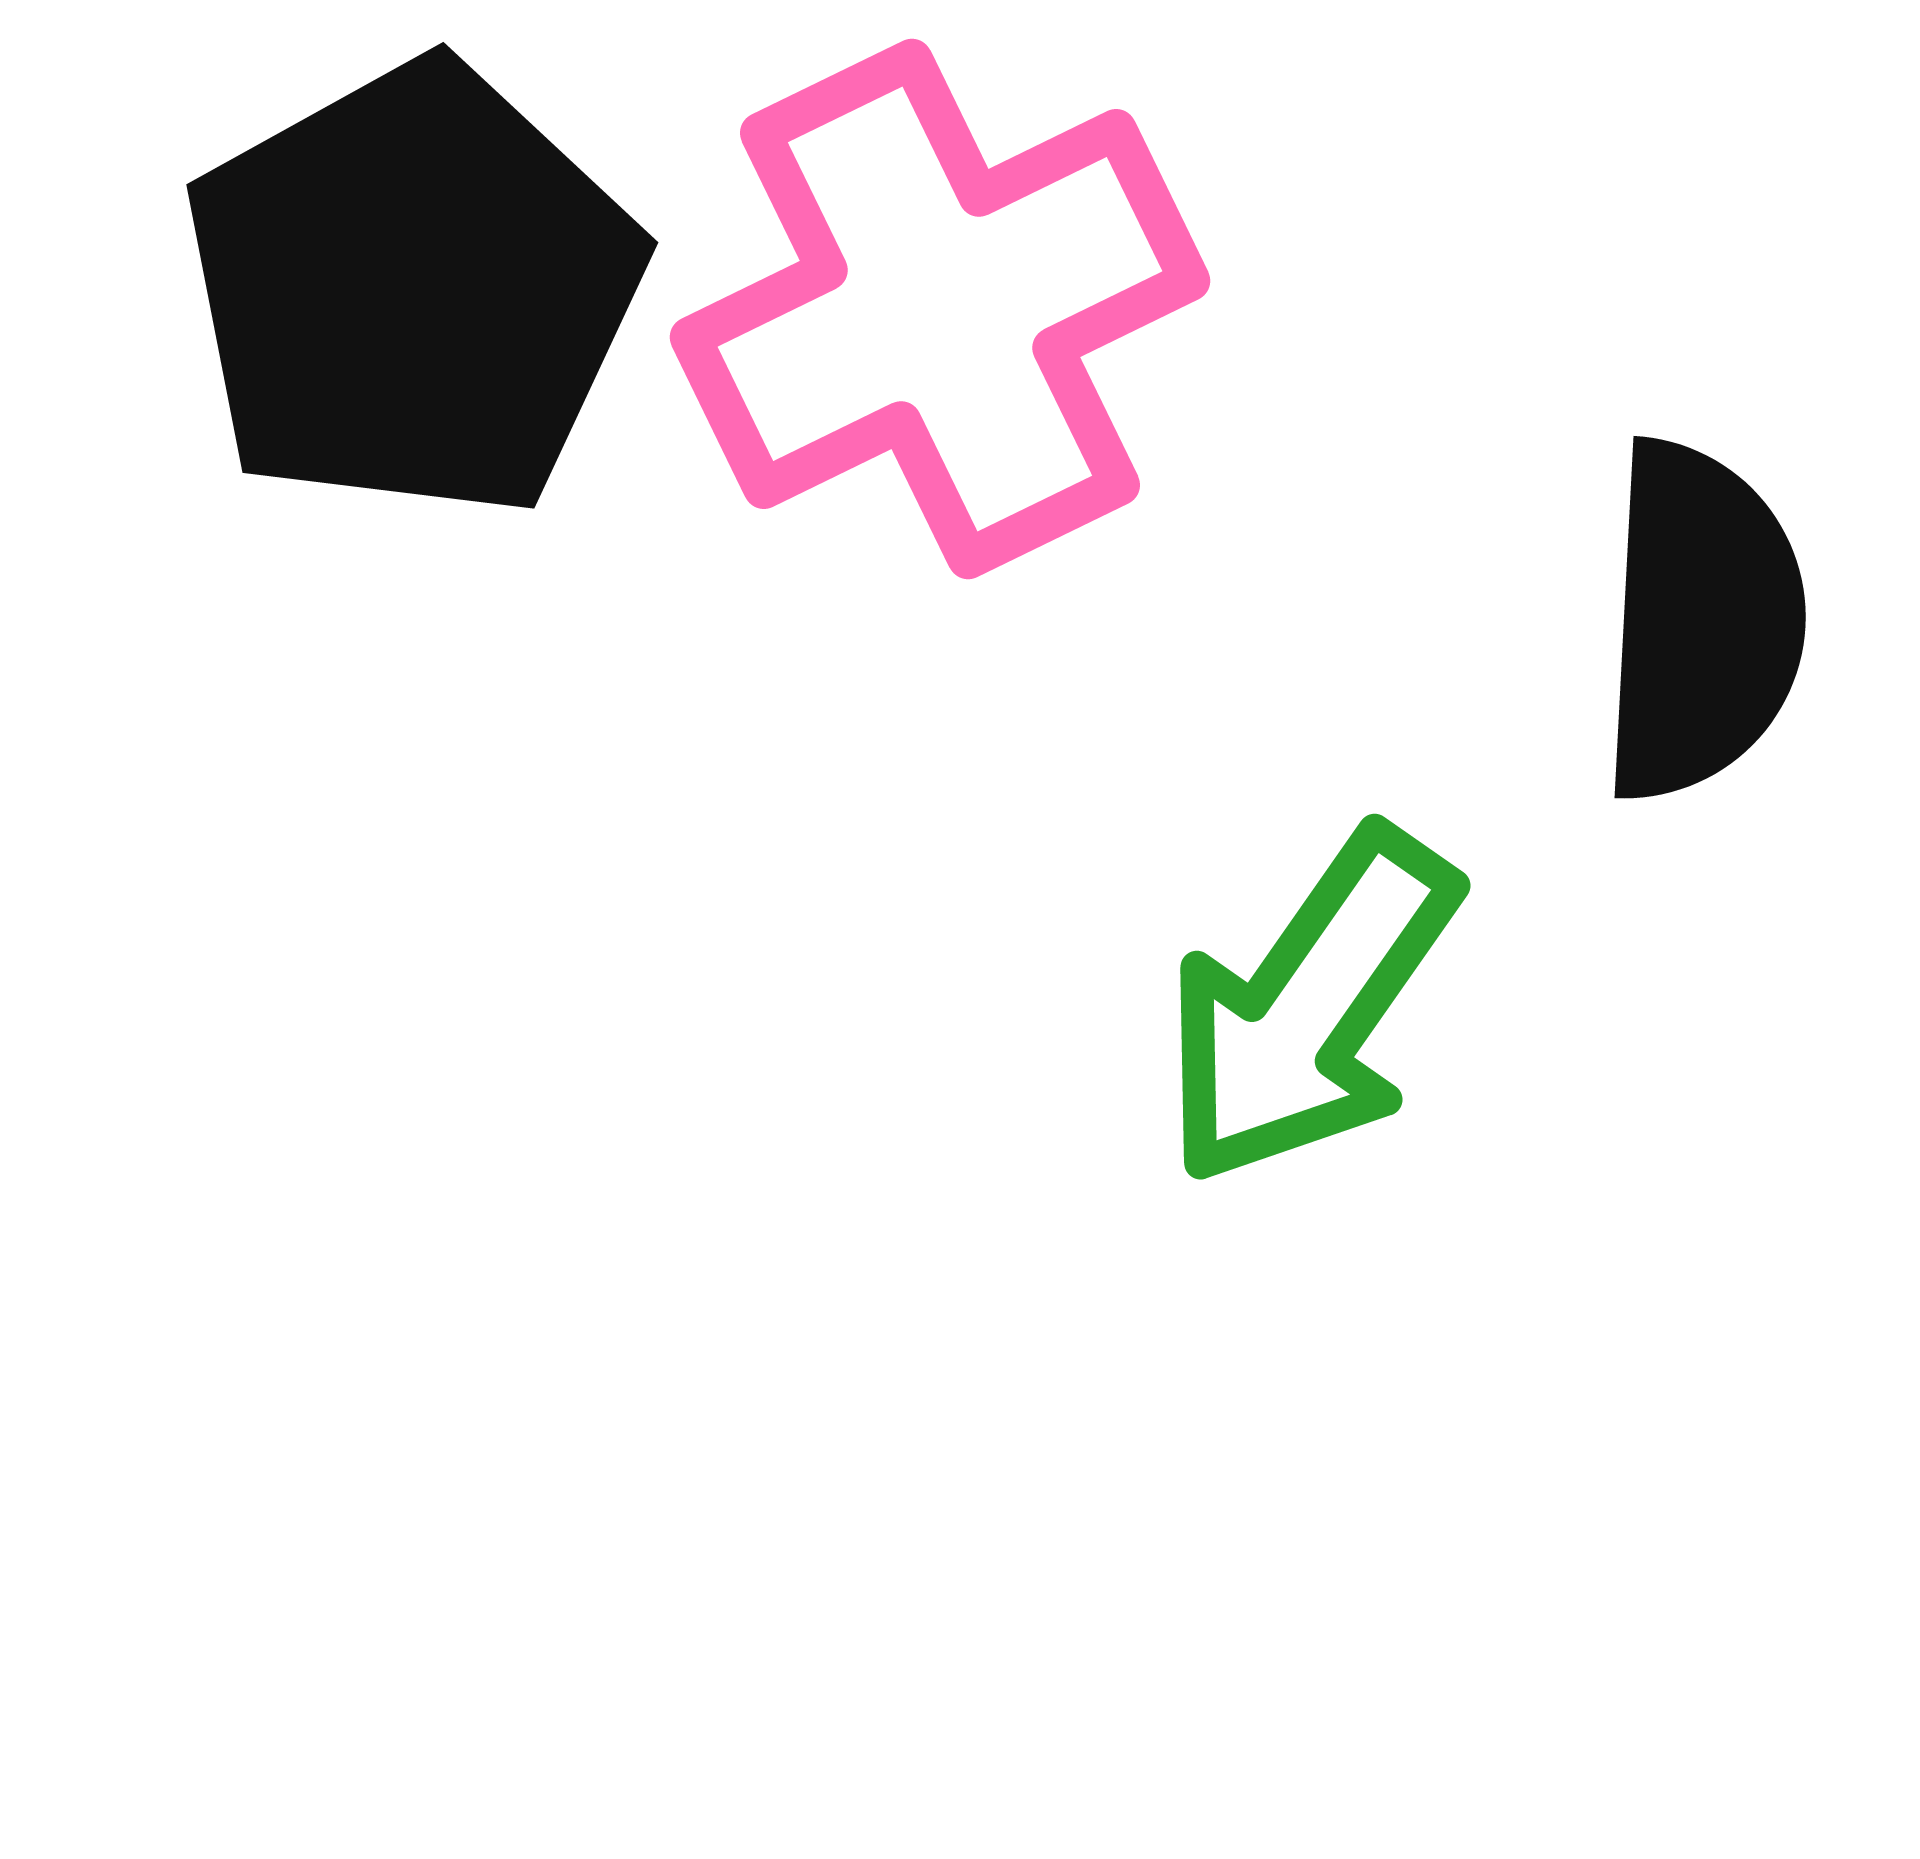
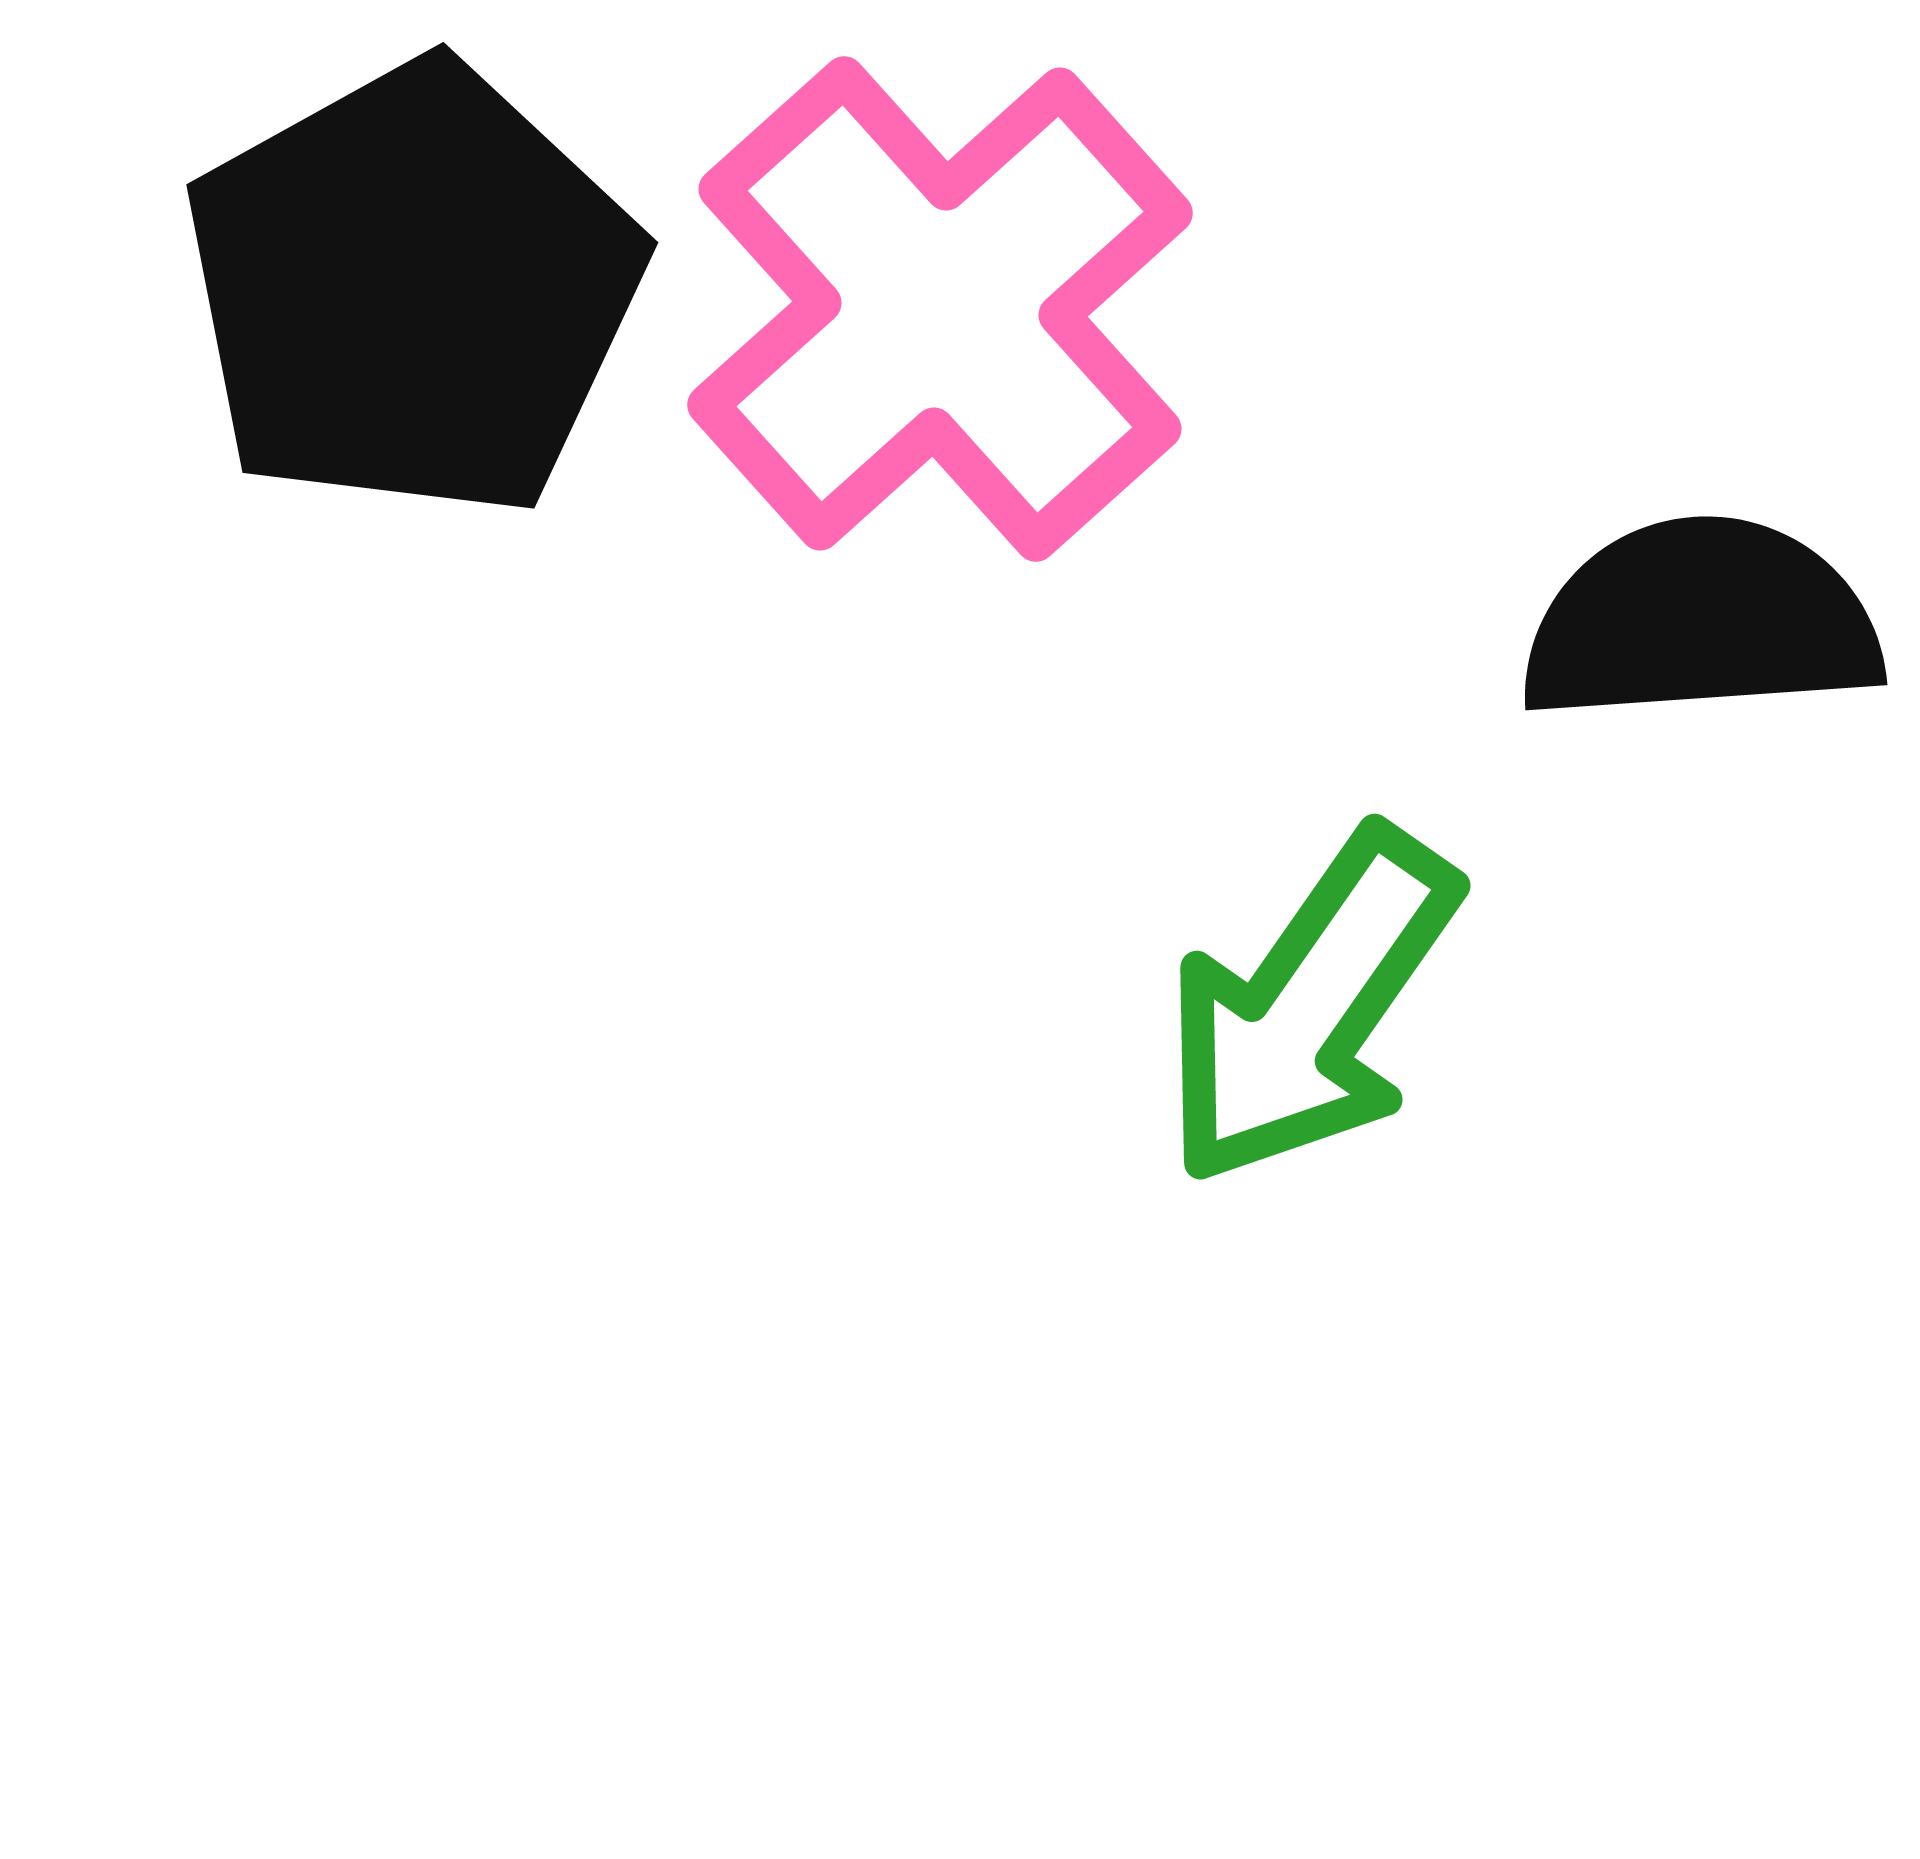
pink cross: rotated 16 degrees counterclockwise
black semicircle: rotated 97 degrees counterclockwise
